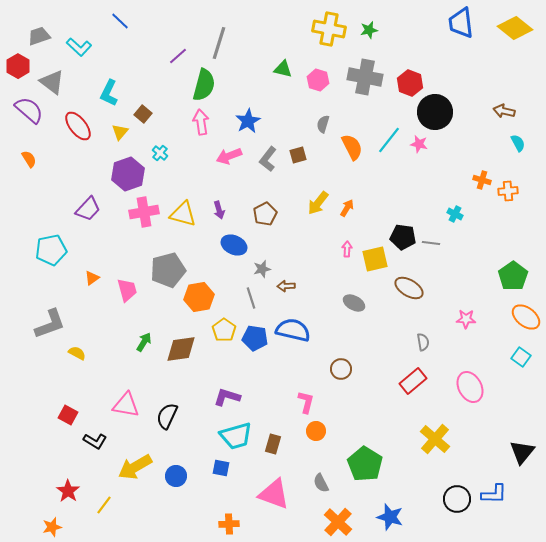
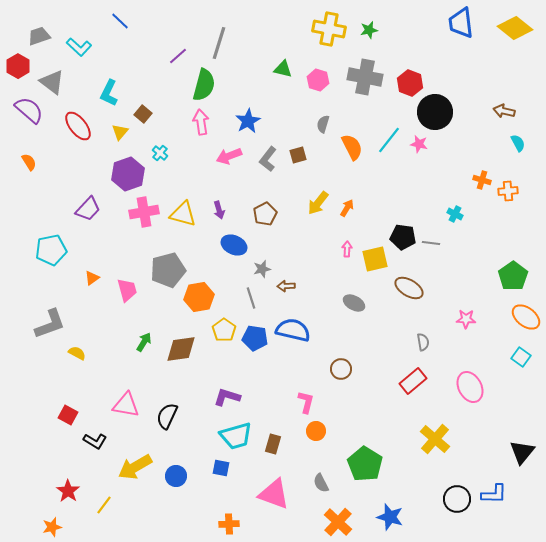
orange semicircle at (29, 159): moved 3 px down
